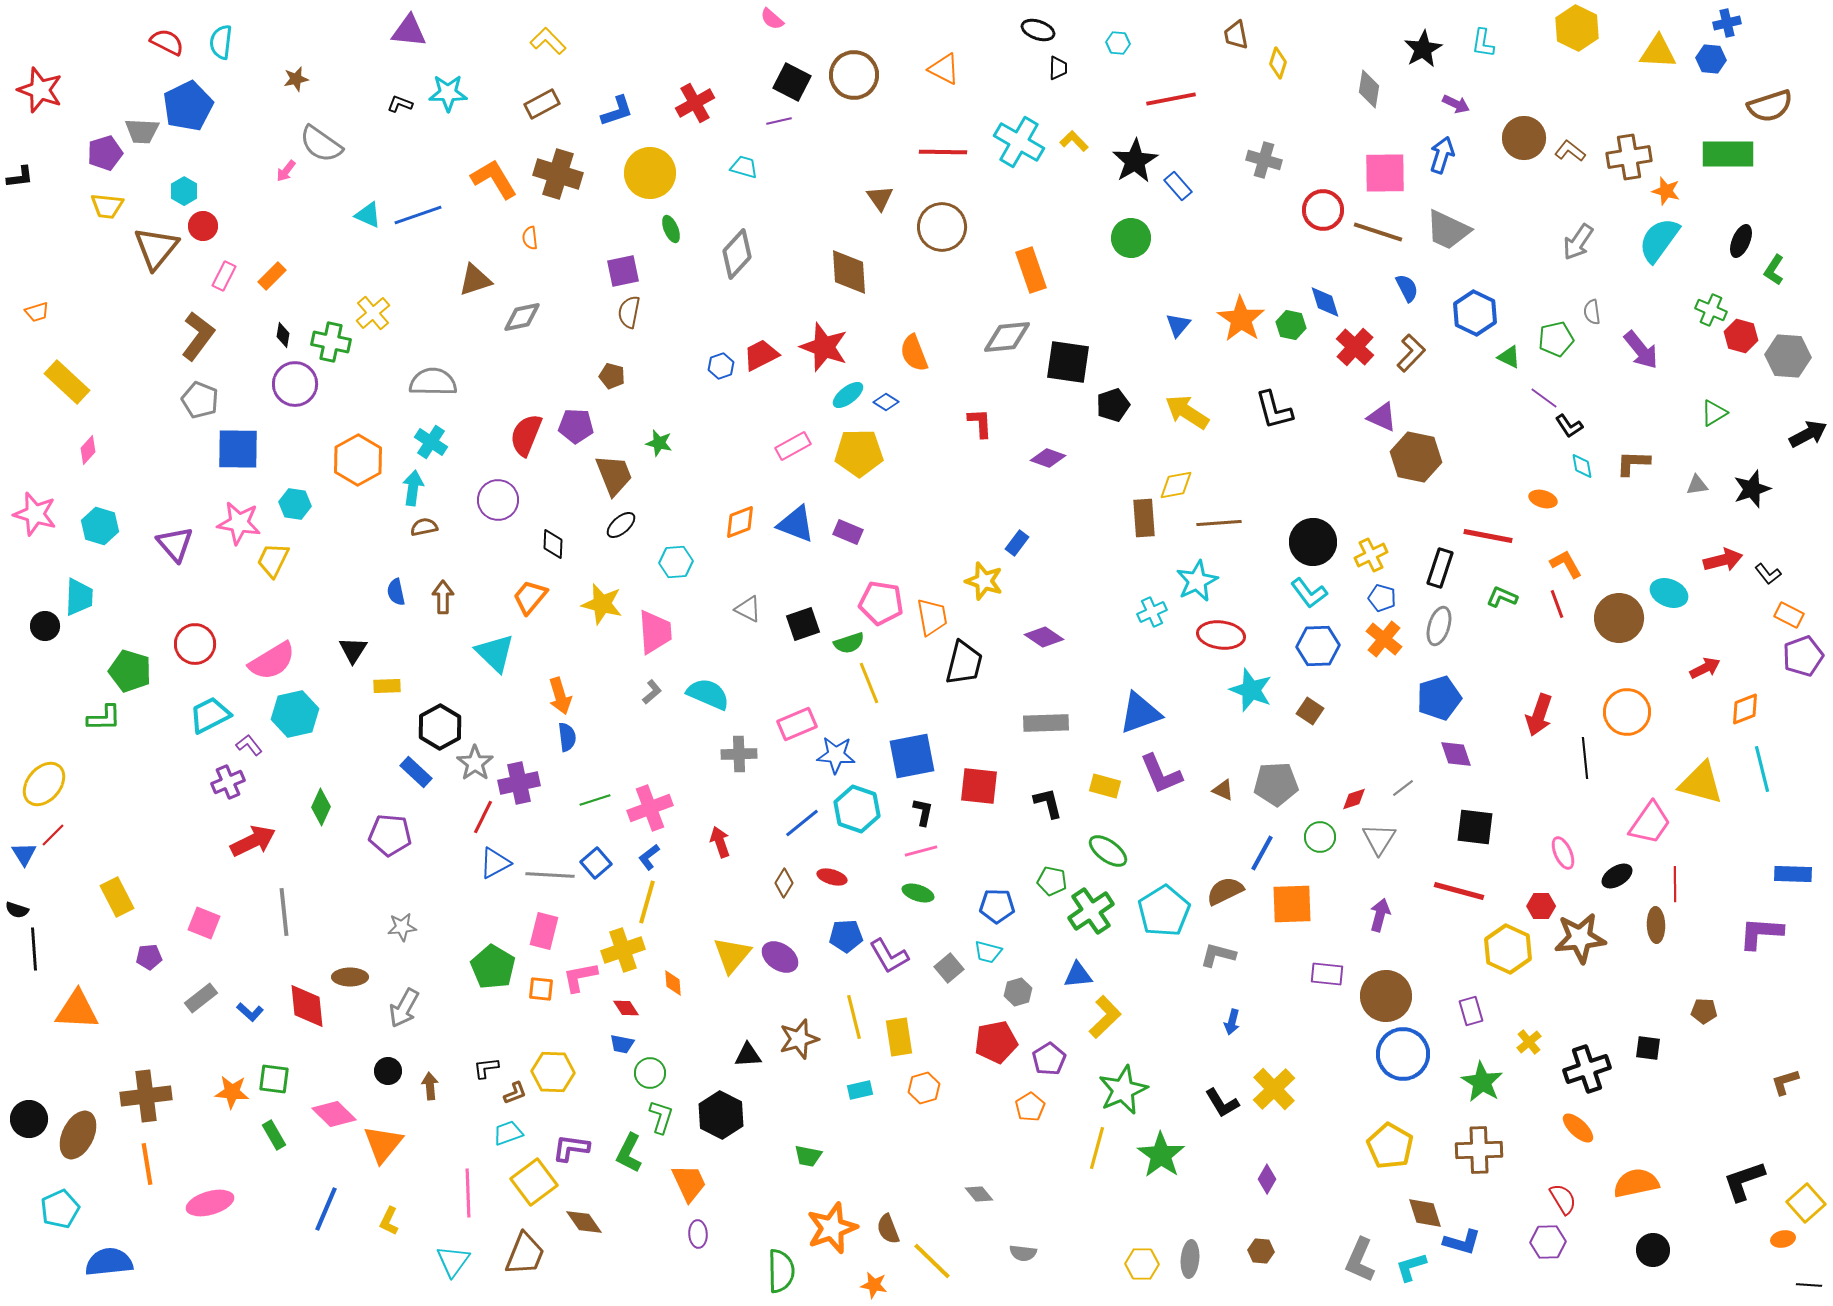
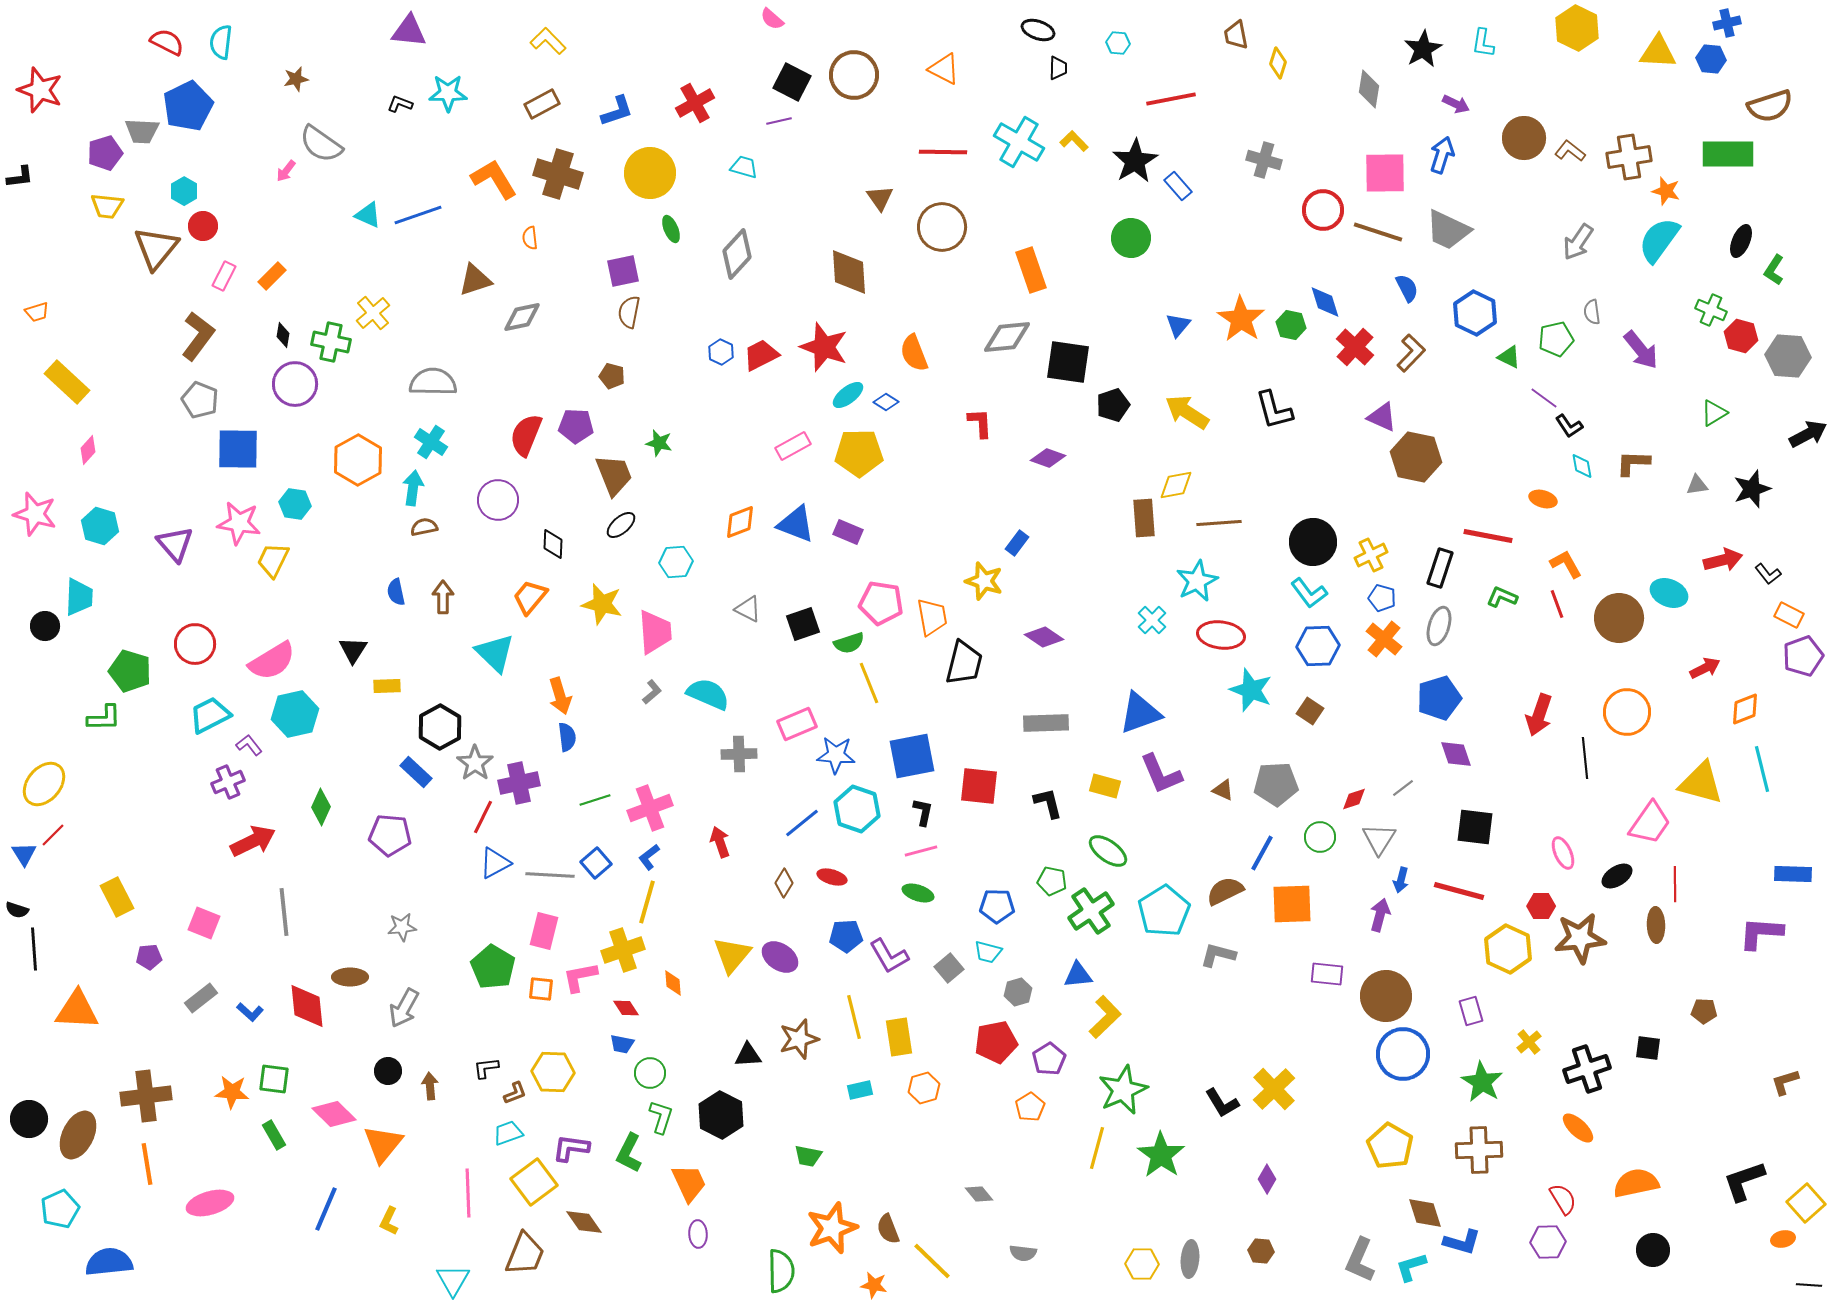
blue hexagon at (721, 366): moved 14 px up; rotated 15 degrees counterclockwise
cyan cross at (1152, 612): moved 8 px down; rotated 20 degrees counterclockwise
blue arrow at (1232, 1022): moved 169 px right, 142 px up
cyan triangle at (453, 1261): moved 19 px down; rotated 6 degrees counterclockwise
